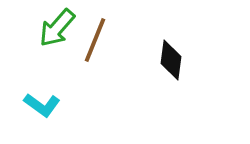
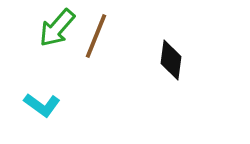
brown line: moved 1 px right, 4 px up
